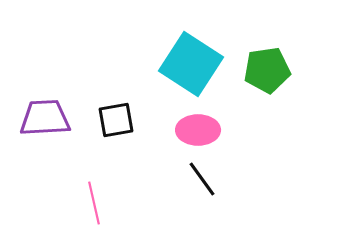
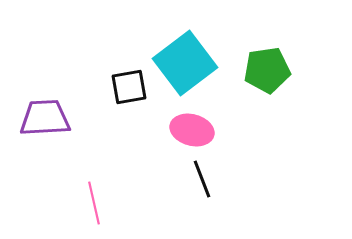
cyan square: moved 6 px left, 1 px up; rotated 20 degrees clockwise
black square: moved 13 px right, 33 px up
pink ellipse: moved 6 px left; rotated 15 degrees clockwise
black line: rotated 15 degrees clockwise
